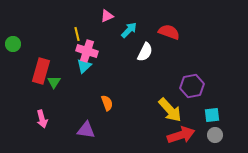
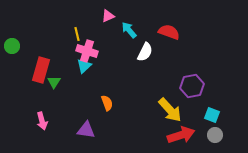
pink triangle: moved 1 px right
cyan arrow: rotated 84 degrees counterclockwise
green circle: moved 1 px left, 2 px down
red rectangle: moved 1 px up
cyan square: rotated 28 degrees clockwise
pink arrow: moved 2 px down
